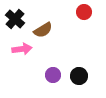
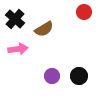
brown semicircle: moved 1 px right, 1 px up
pink arrow: moved 4 px left
purple circle: moved 1 px left, 1 px down
